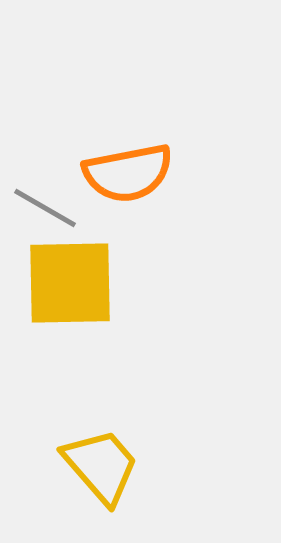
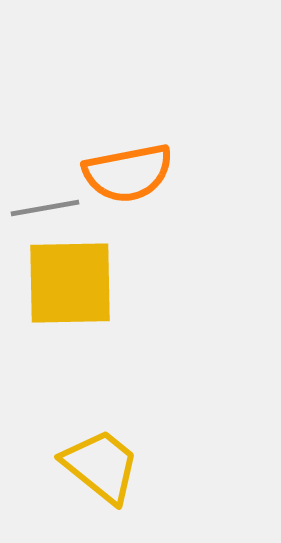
gray line: rotated 40 degrees counterclockwise
yellow trapezoid: rotated 10 degrees counterclockwise
